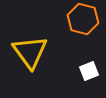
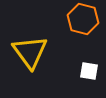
white square: rotated 30 degrees clockwise
